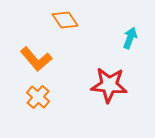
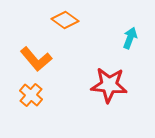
orange diamond: rotated 20 degrees counterclockwise
orange cross: moved 7 px left, 2 px up
